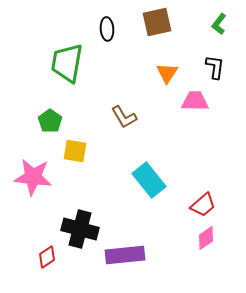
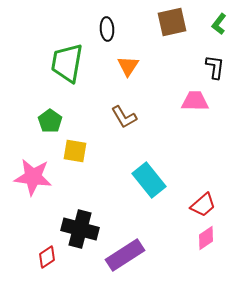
brown square: moved 15 px right
orange triangle: moved 39 px left, 7 px up
purple rectangle: rotated 27 degrees counterclockwise
